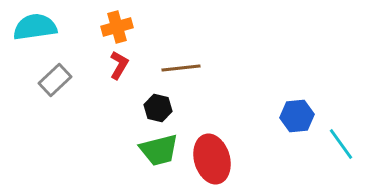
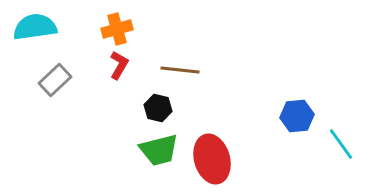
orange cross: moved 2 px down
brown line: moved 1 px left, 2 px down; rotated 12 degrees clockwise
